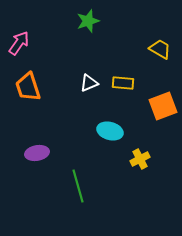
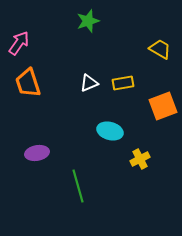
yellow rectangle: rotated 15 degrees counterclockwise
orange trapezoid: moved 4 px up
